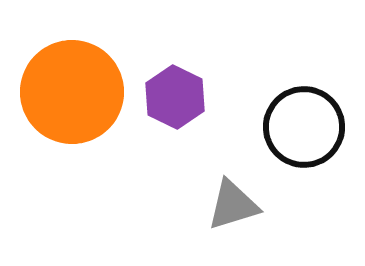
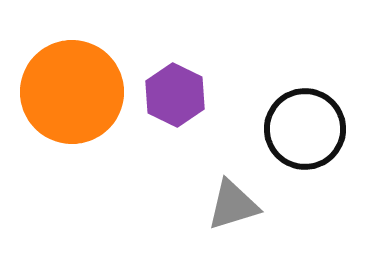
purple hexagon: moved 2 px up
black circle: moved 1 px right, 2 px down
